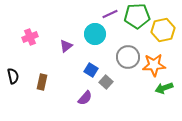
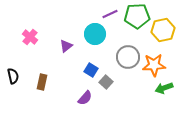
pink cross: rotated 28 degrees counterclockwise
